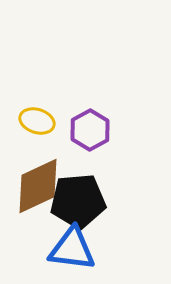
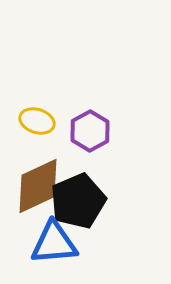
purple hexagon: moved 1 px down
black pentagon: rotated 18 degrees counterclockwise
blue triangle: moved 18 px left, 6 px up; rotated 12 degrees counterclockwise
